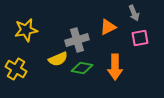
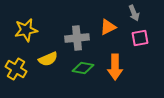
gray cross: moved 2 px up; rotated 10 degrees clockwise
yellow semicircle: moved 10 px left
green diamond: moved 1 px right
